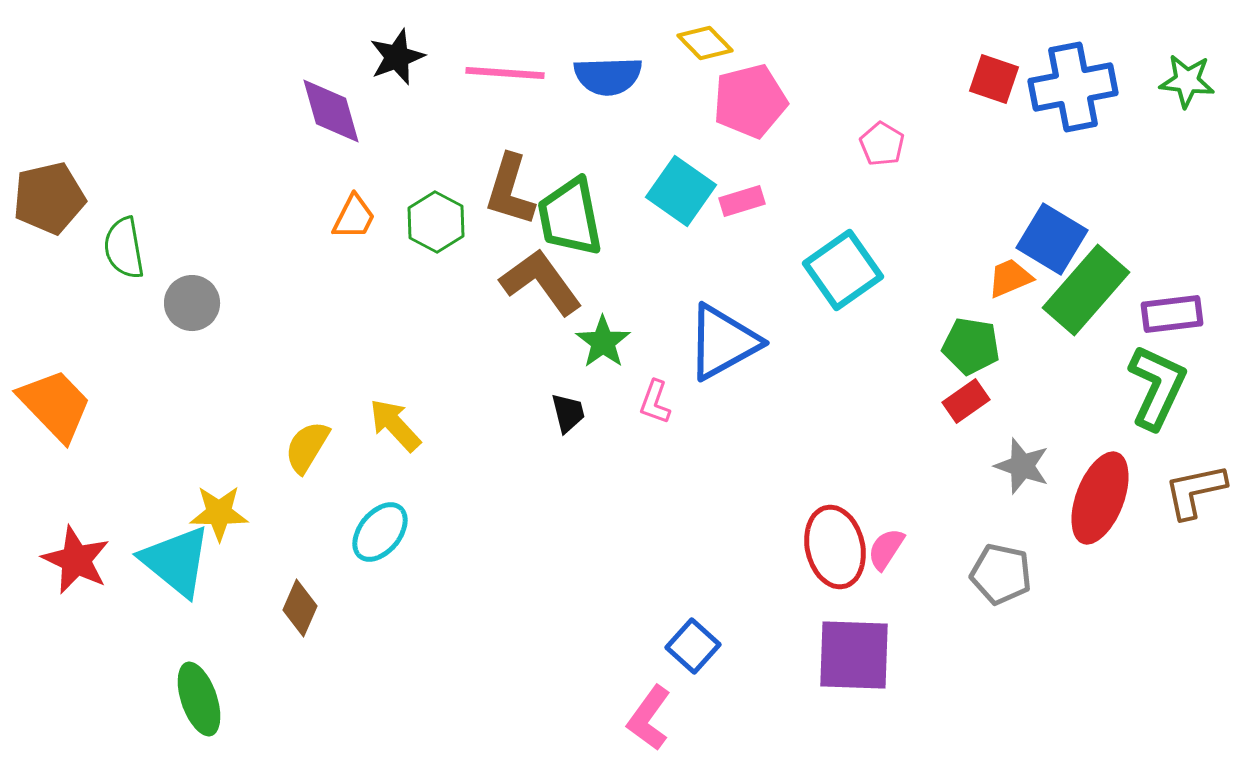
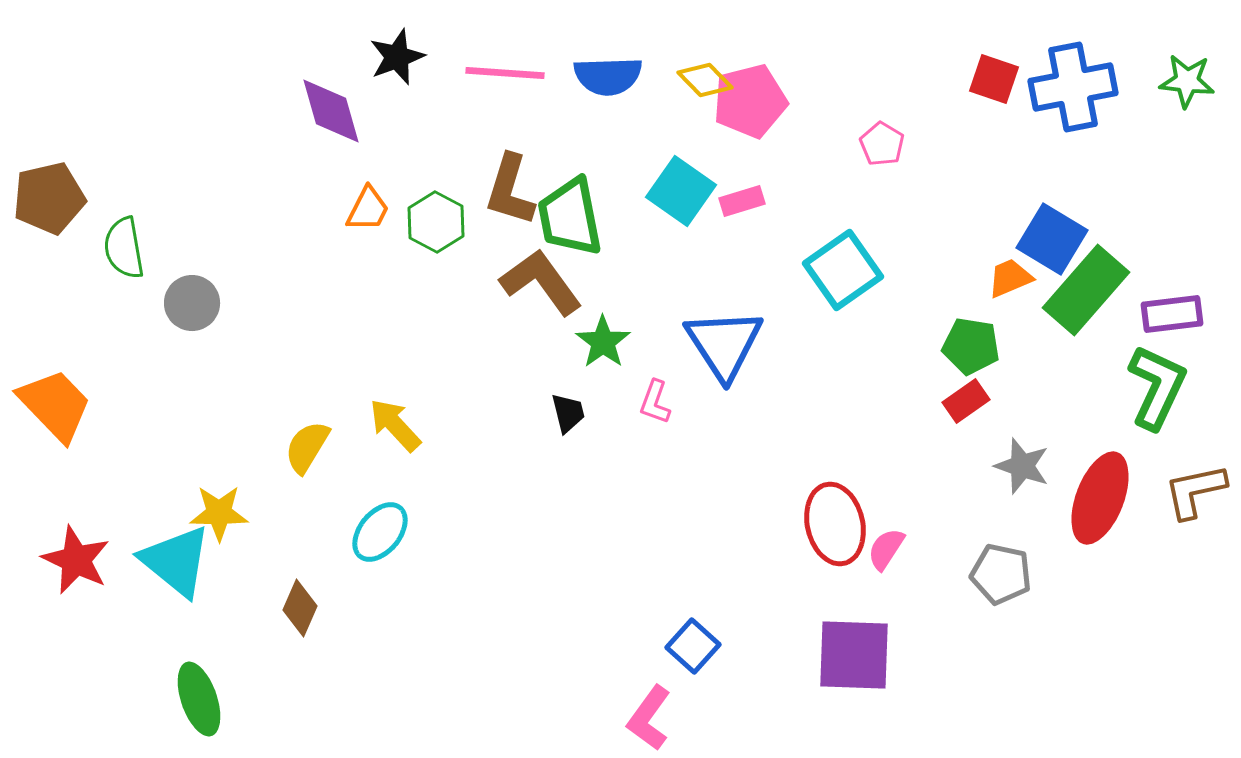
yellow diamond at (705, 43): moved 37 px down
orange trapezoid at (354, 217): moved 14 px right, 8 px up
blue triangle at (723, 342): moved 1 px right, 2 px down; rotated 34 degrees counterclockwise
red ellipse at (835, 547): moved 23 px up
